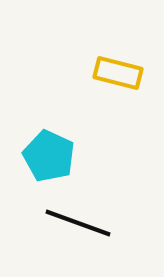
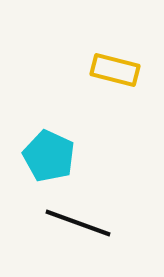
yellow rectangle: moved 3 px left, 3 px up
